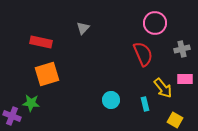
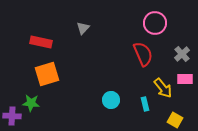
gray cross: moved 5 px down; rotated 28 degrees counterclockwise
purple cross: rotated 18 degrees counterclockwise
